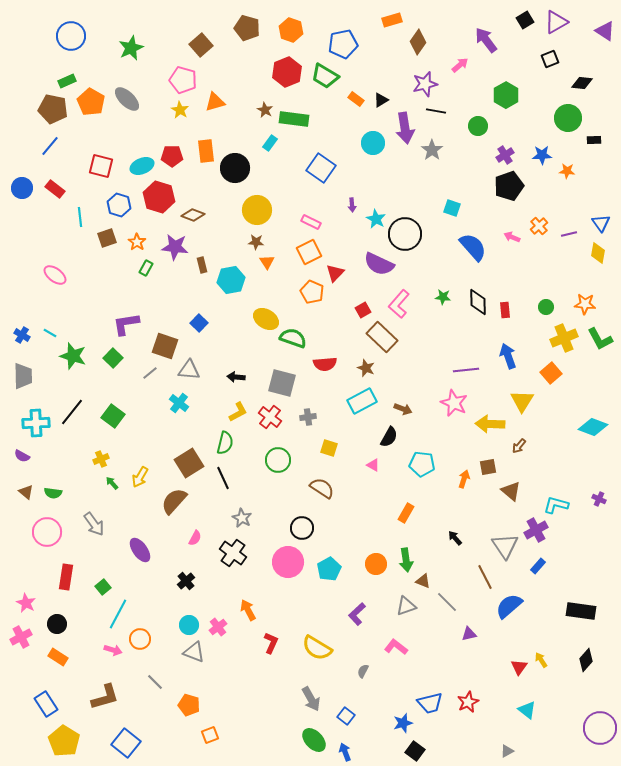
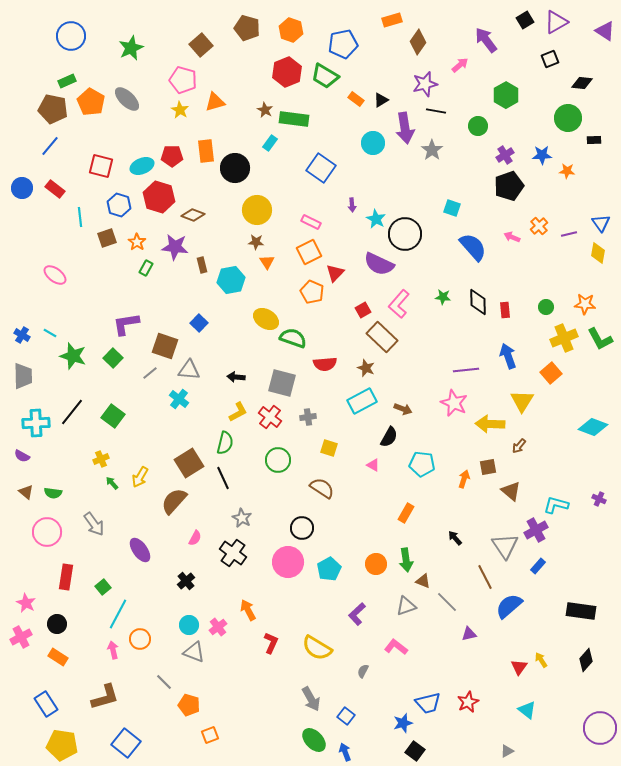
cyan cross at (179, 403): moved 4 px up
pink arrow at (113, 650): rotated 120 degrees counterclockwise
gray line at (155, 682): moved 9 px right
blue trapezoid at (430, 703): moved 2 px left
yellow pentagon at (64, 741): moved 2 px left, 4 px down; rotated 24 degrees counterclockwise
